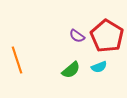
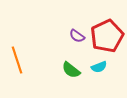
red pentagon: rotated 16 degrees clockwise
green semicircle: rotated 78 degrees clockwise
